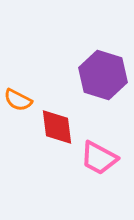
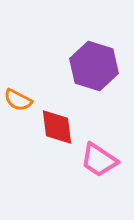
purple hexagon: moved 9 px left, 9 px up
pink trapezoid: moved 2 px down; rotated 6 degrees clockwise
